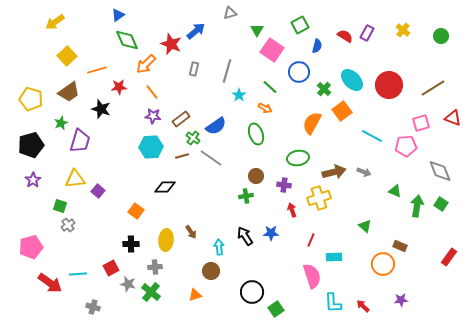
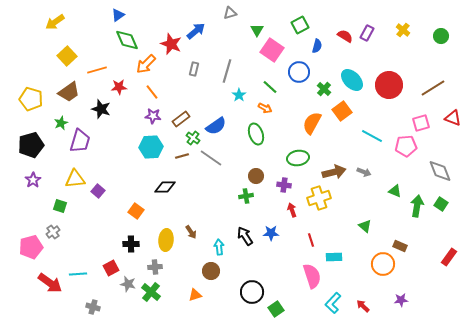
gray cross at (68, 225): moved 15 px left, 7 px down
red line at (311, 240): rotated 40 degrees counterclockwise
cyan L-shape at (333, 303): rotated 45 degrees clockwise
